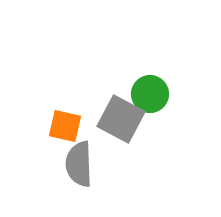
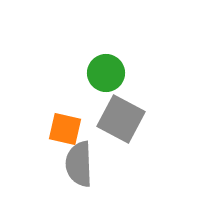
green circle: moved 44 px left, 21 px up
orange square: moved 3 px down
